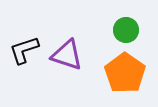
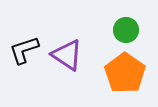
purple triangle: rotated 16 degrees clockwise
